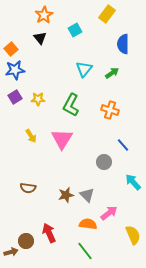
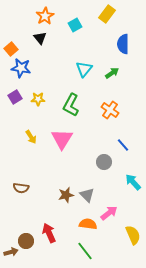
orange star: moved 1 px right, 1 px down
cyan square: moved 5 px up
blue star: moved 6 px right, 2 px up; rotated 18 degrees clockwise
orange cross: rotated 18 degrees clockwise
yellow arrow: moved 1 px down
brown semicircle: moved 7 px left
